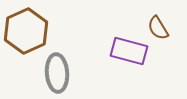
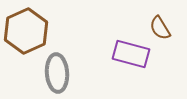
brown semicircle: moved 2 px right
purple rectangle: moved 2 px right, 3 px down
